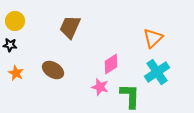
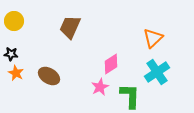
yellow circle: moved 1 px left
black star: moved 1 px right, 9 px down
brown ellipse: moved 4 px left, 6 px down
pink star: rotated 30 degrees clockwise
